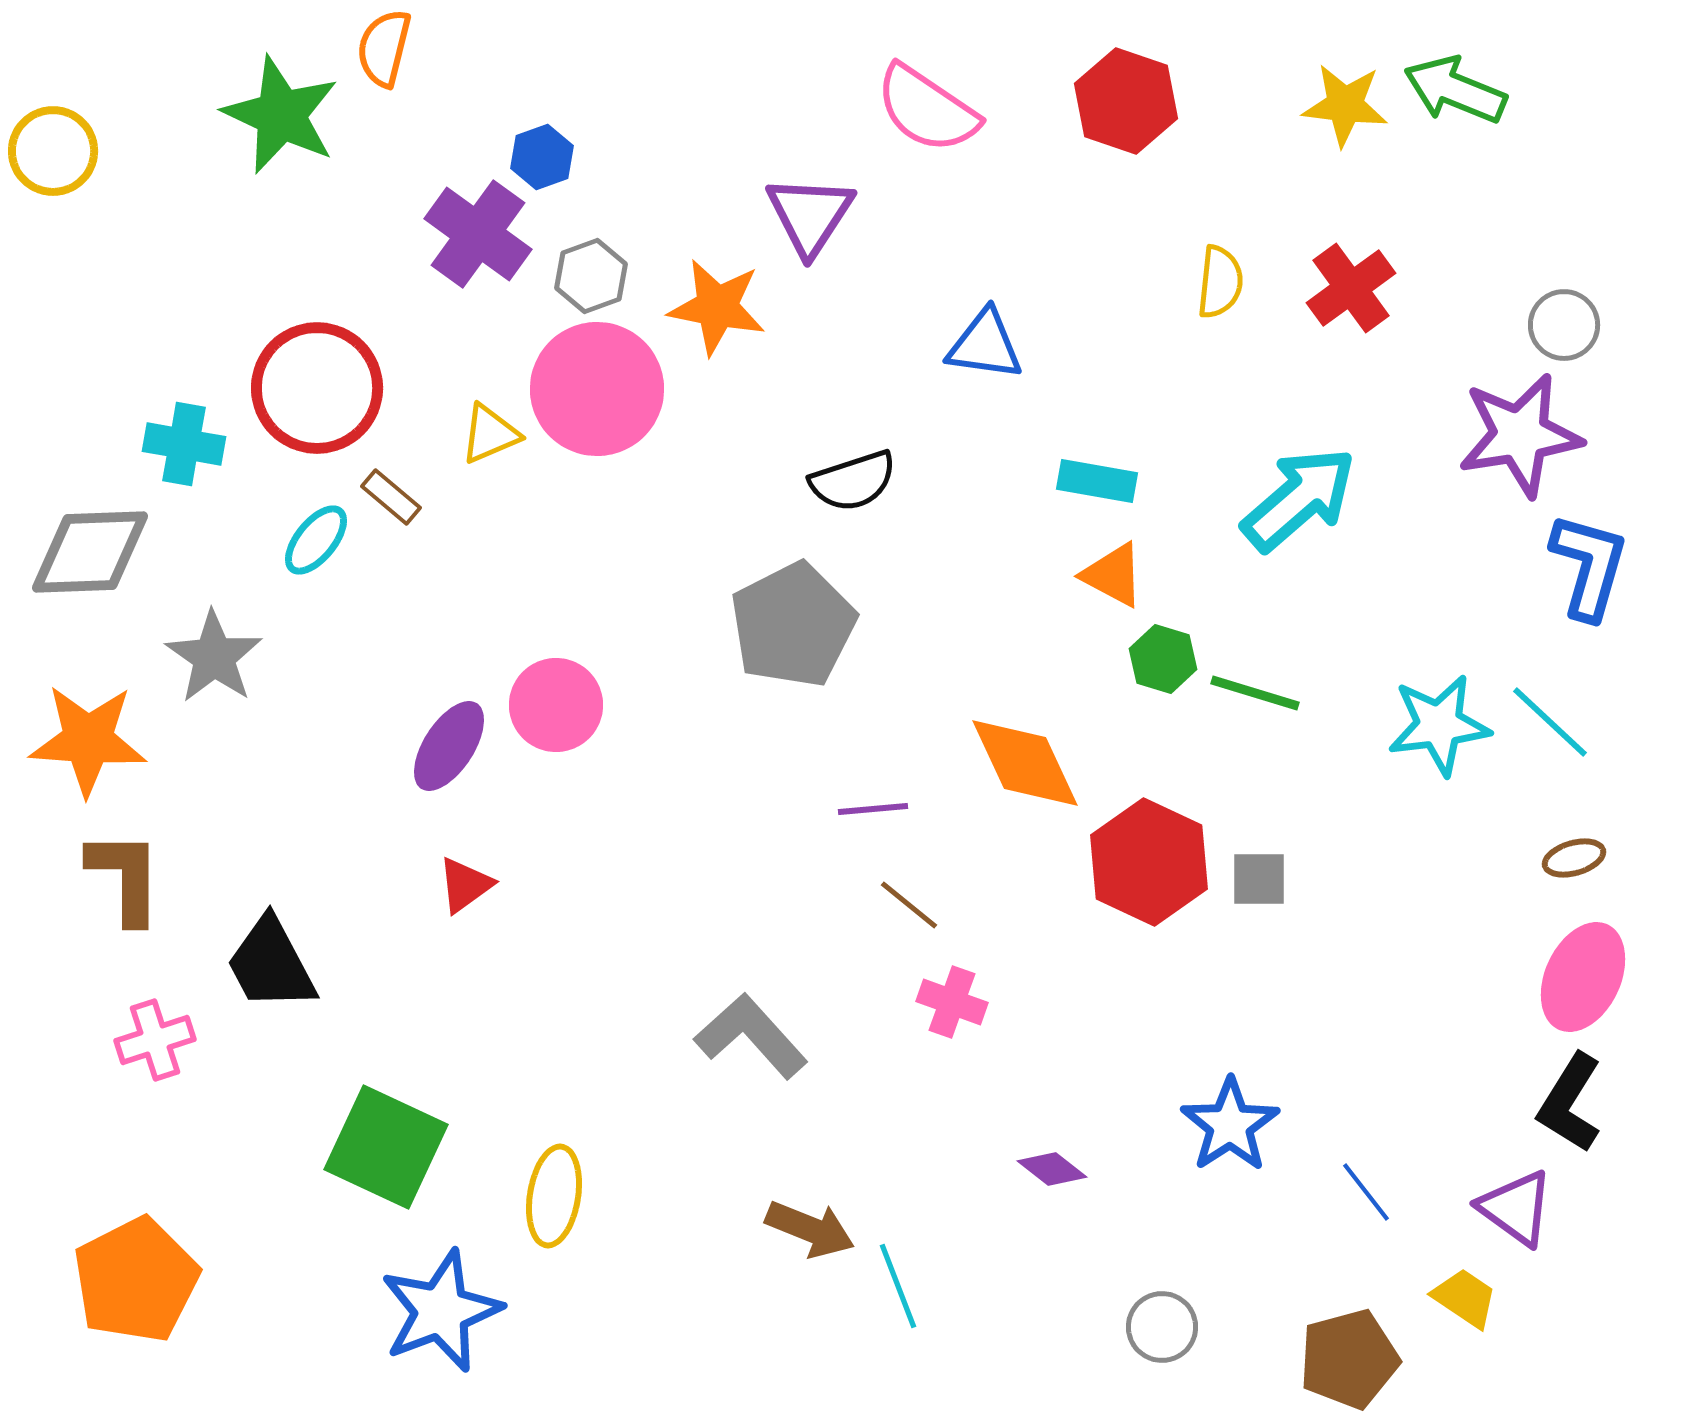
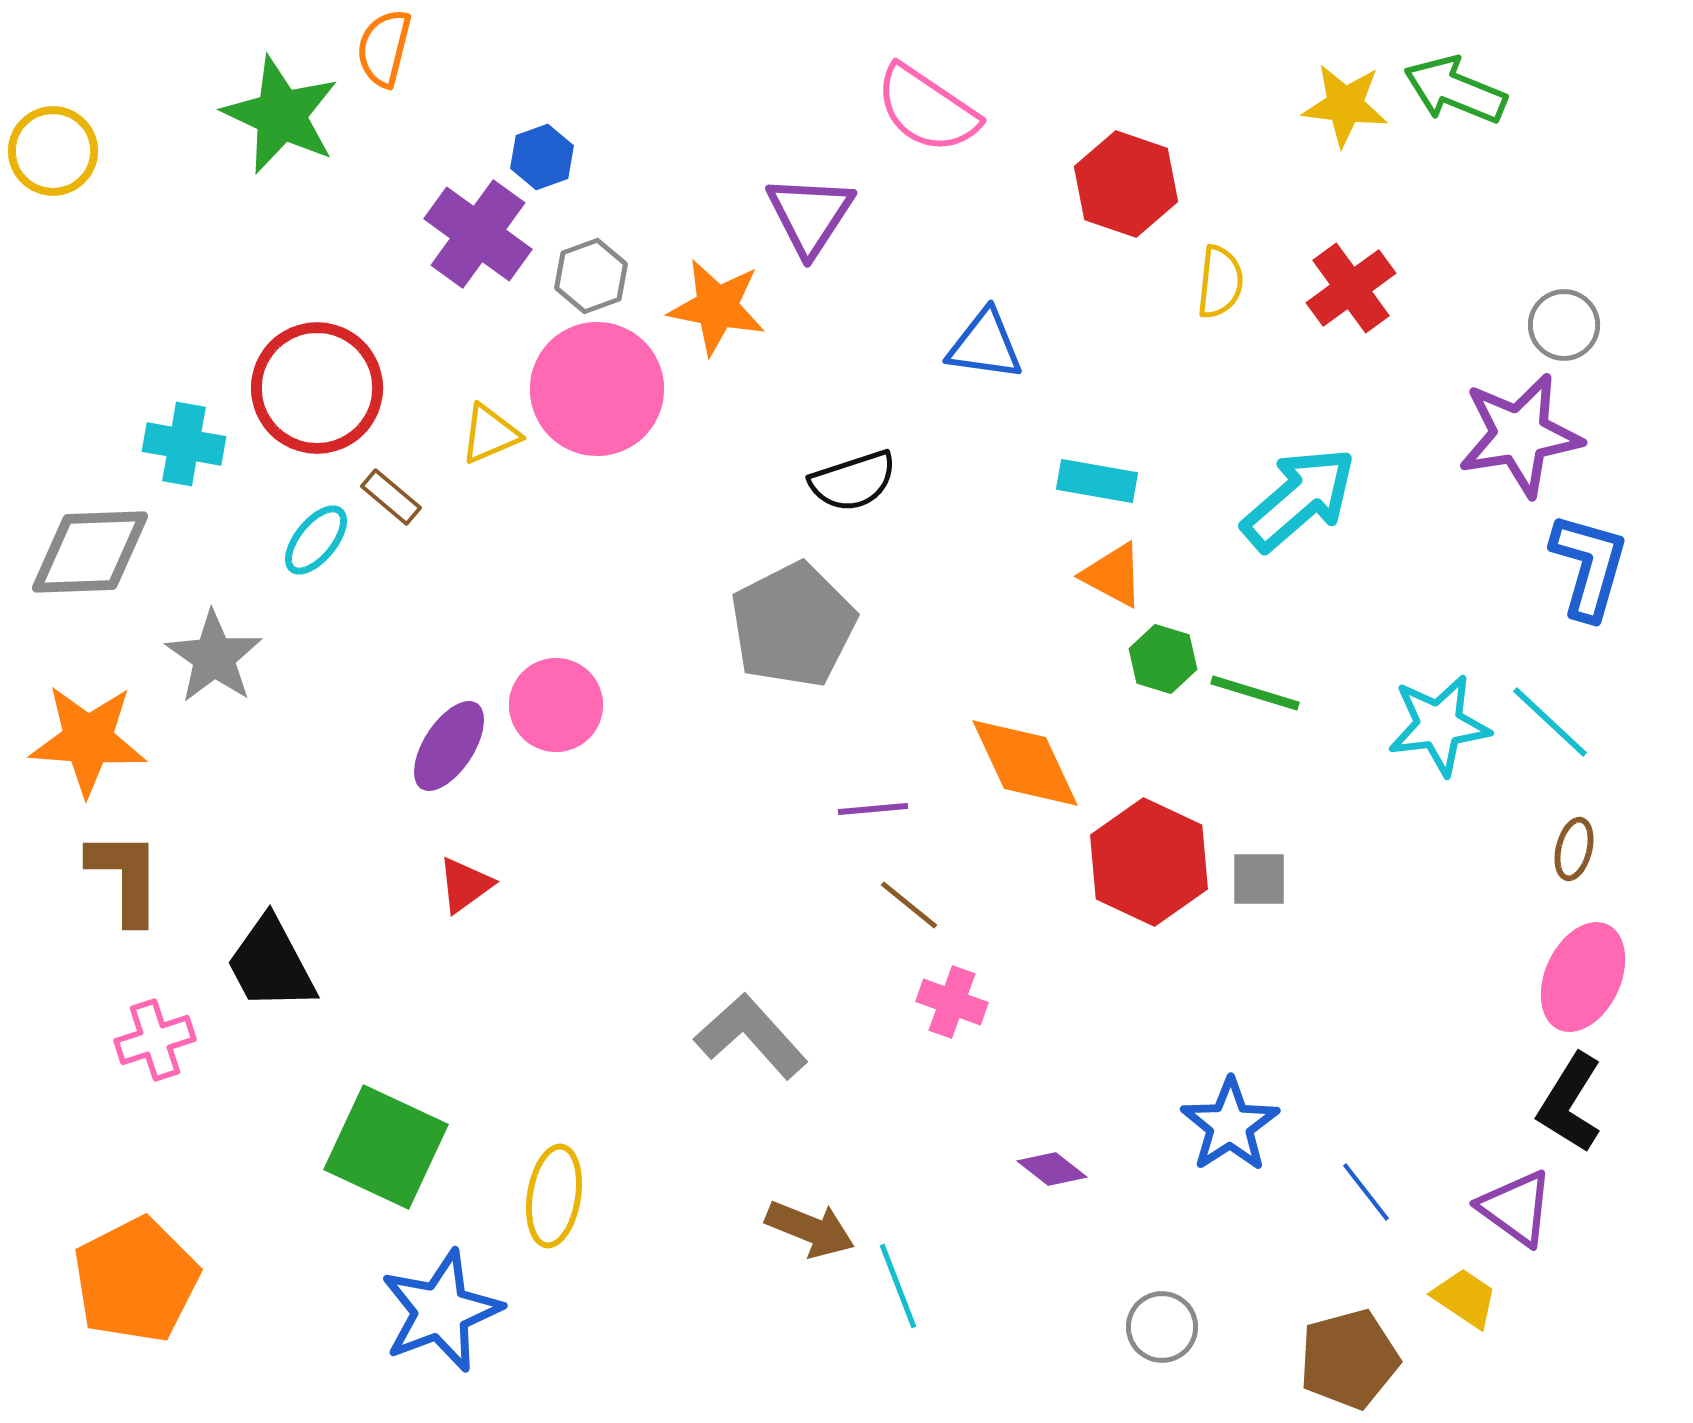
red hexagon at (1126, 101): moved 83 px down
brown ellipse at (1574, 858): moved 9 px up; rotated 60 degrees counterclockwise
